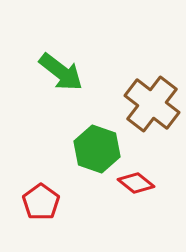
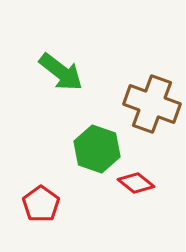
brown cross: rotated 18 degrees counterclockwise
red pentagon: moved 2 px down
